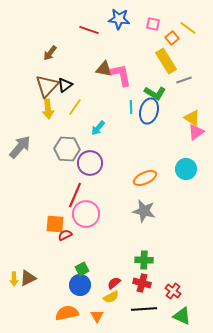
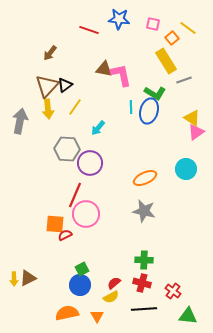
gray arrow at (20, 147): moved 26 px up; rotated 30 degrees counterclockwise
green triangle at (182, 316): moved 6 px right; rotated 18 degrees counterclockwise
